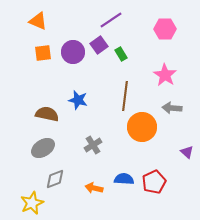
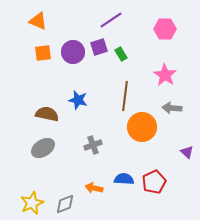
purple square: moved 2 px down; rotated 18 degrees clockwise
gray cross: rotated 12 degrees clockwise
gray diamond: moved 10 px right, 25 px down
